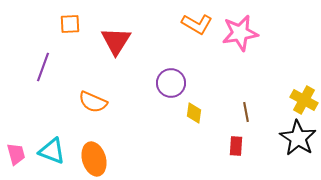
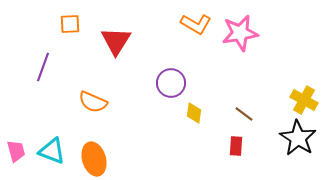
orange L-shape: moved 1 px left
brown line: moved 2 px left, 2 px down; rotated 42 degrees counterclockwise
pink trapezoid: moved 3 px up
